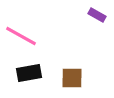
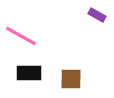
black rectangle: rotated 10 degrees clockwise
brown square: moved 1 px left, 1 px down
